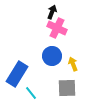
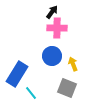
black arrow: rotated 16 degrees clockwise
pink cross: rotated 24 degrees counterclockwise
gray square: rotated 24 degrees clockwise
